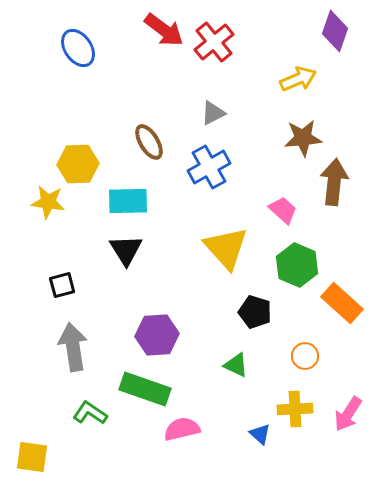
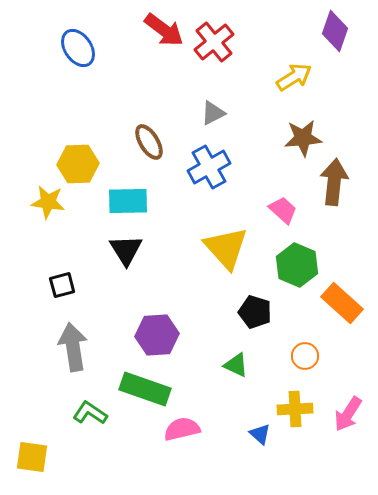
yellow arrow: moved 4 px left, 2 px up; rotated 9 degrees counterclockwise
